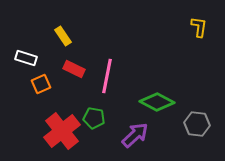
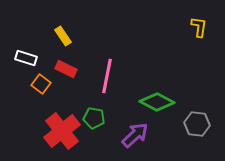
red rectangle: moved 8 px left
orange square: rotated 30 degrees counterclockwise
